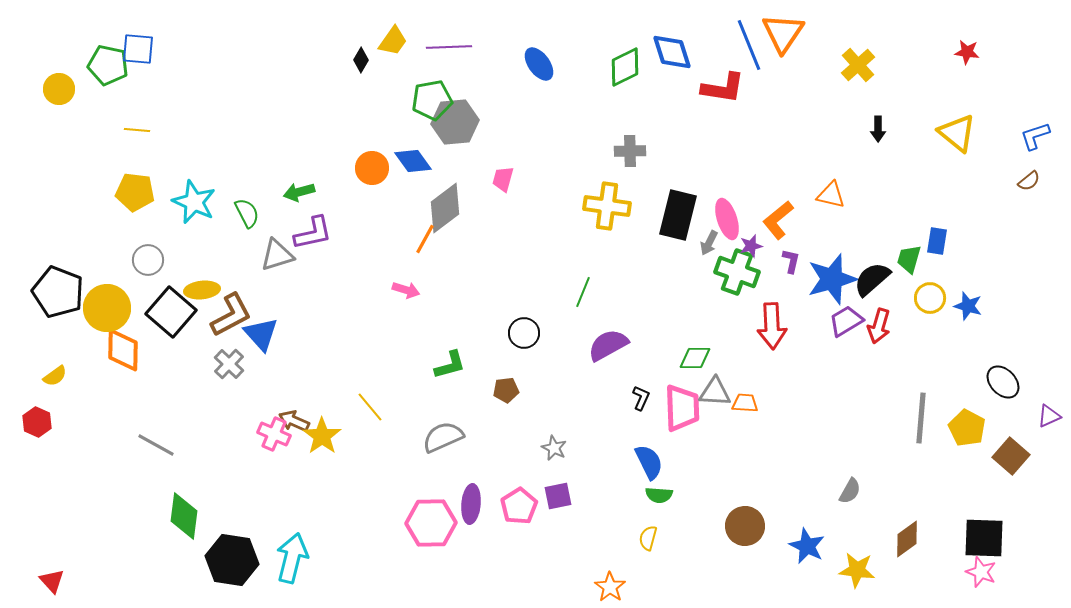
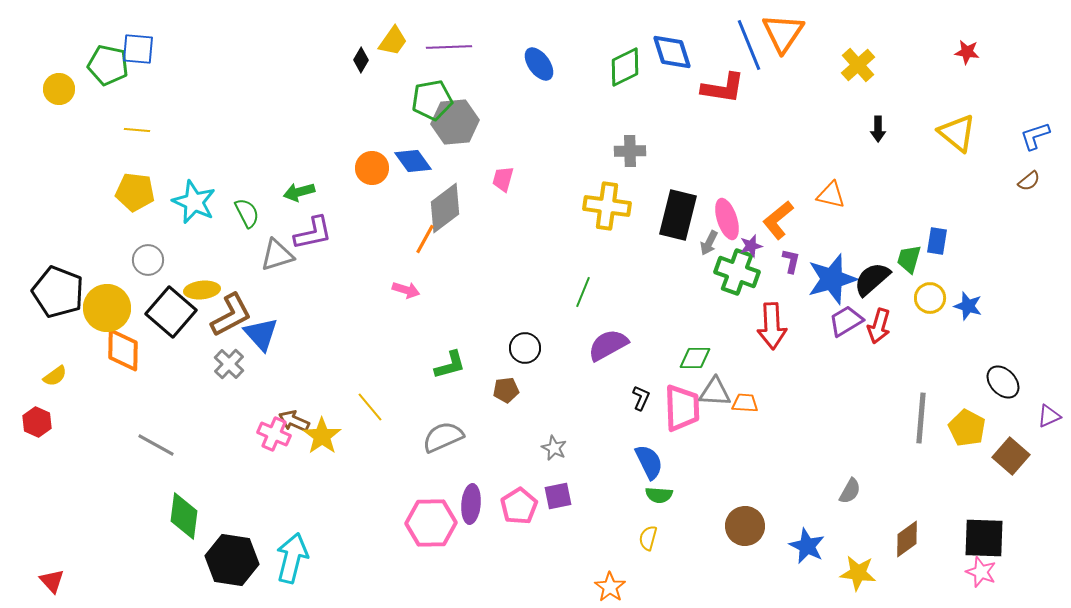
black circle at (524, 333): moved 1 px right, 15 px down
yellow star at (857, 570): moved 1 px right, 3 px down
